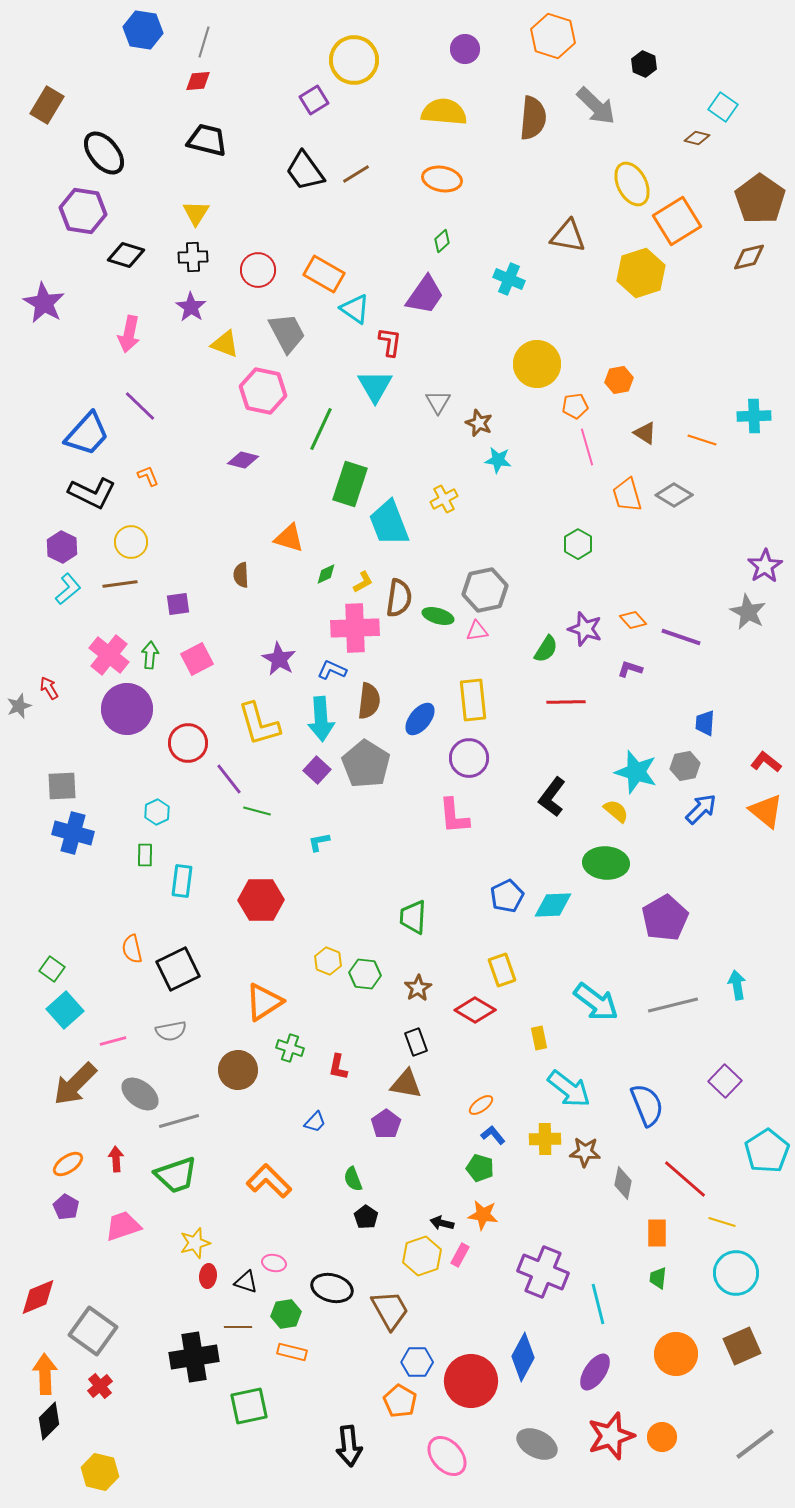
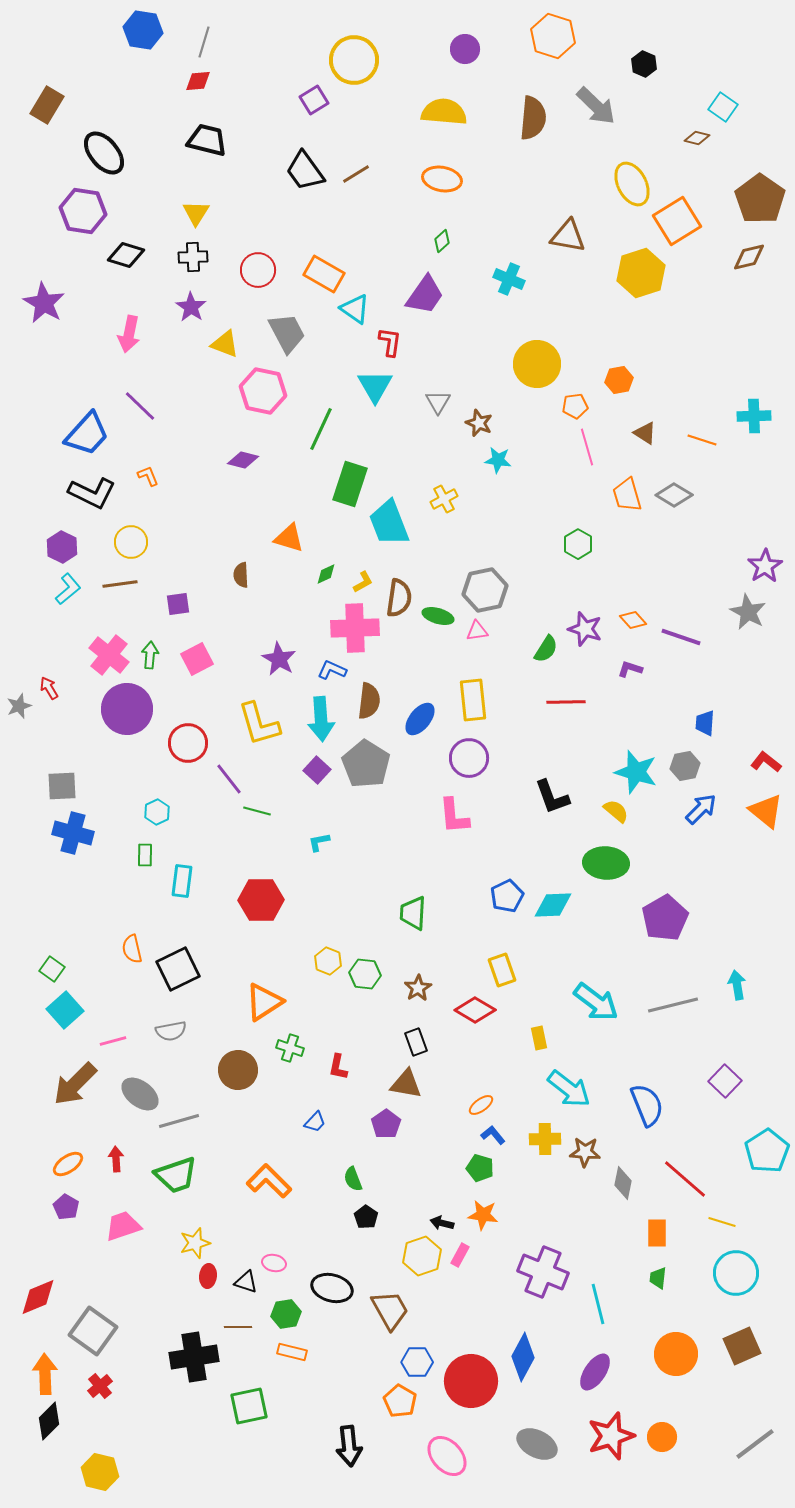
black L-shape at (552, 797): rotated 57 degrees counterclockwise
green trapezoid at (413, 917): moved 4 px up
